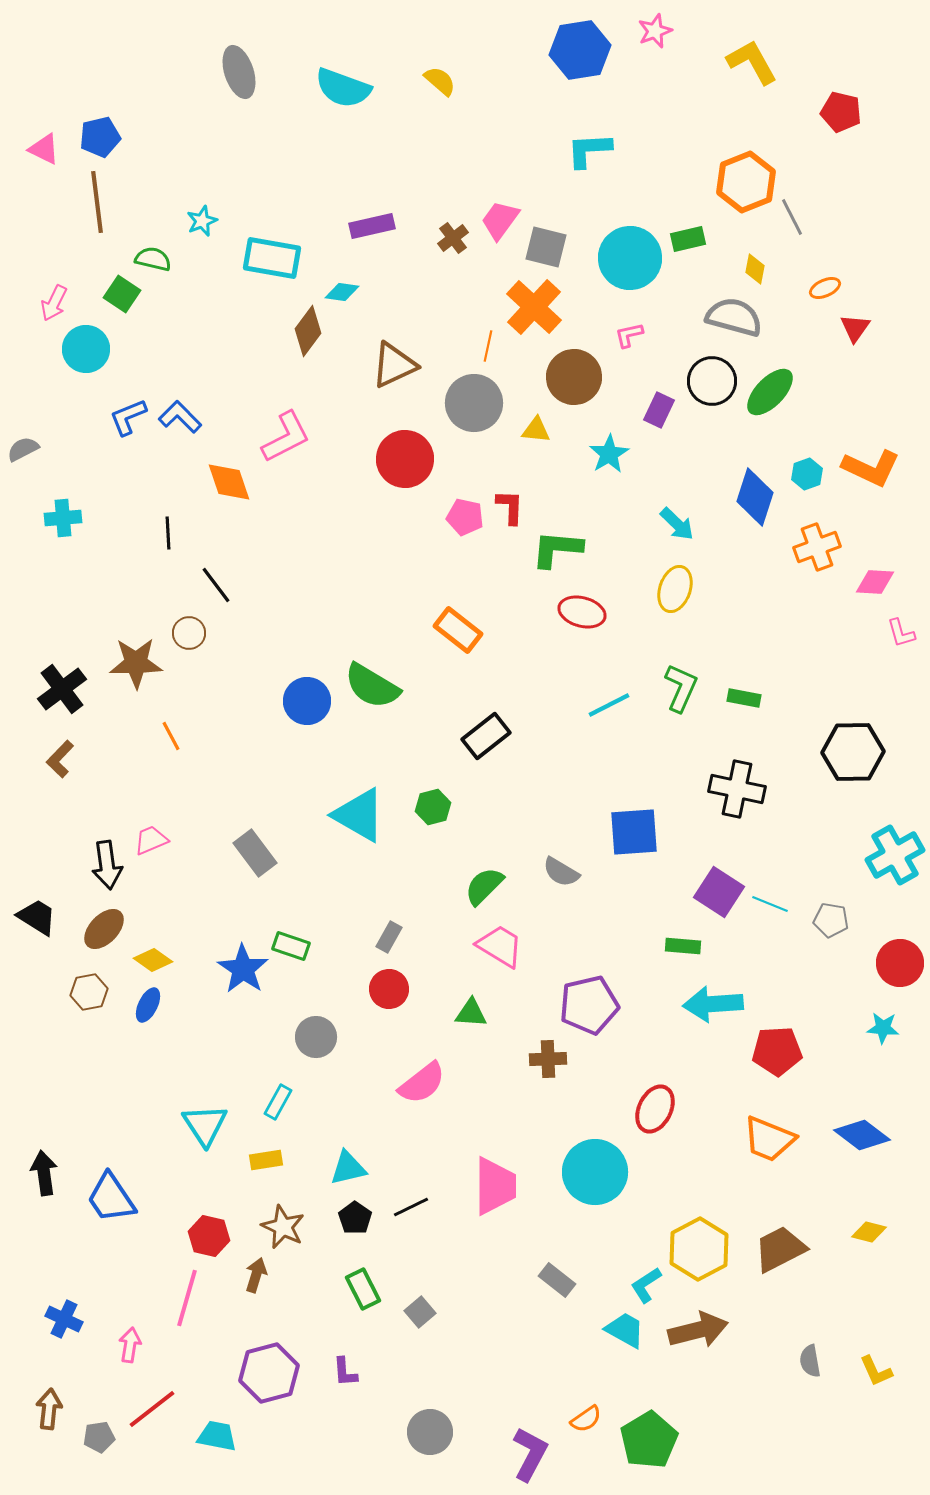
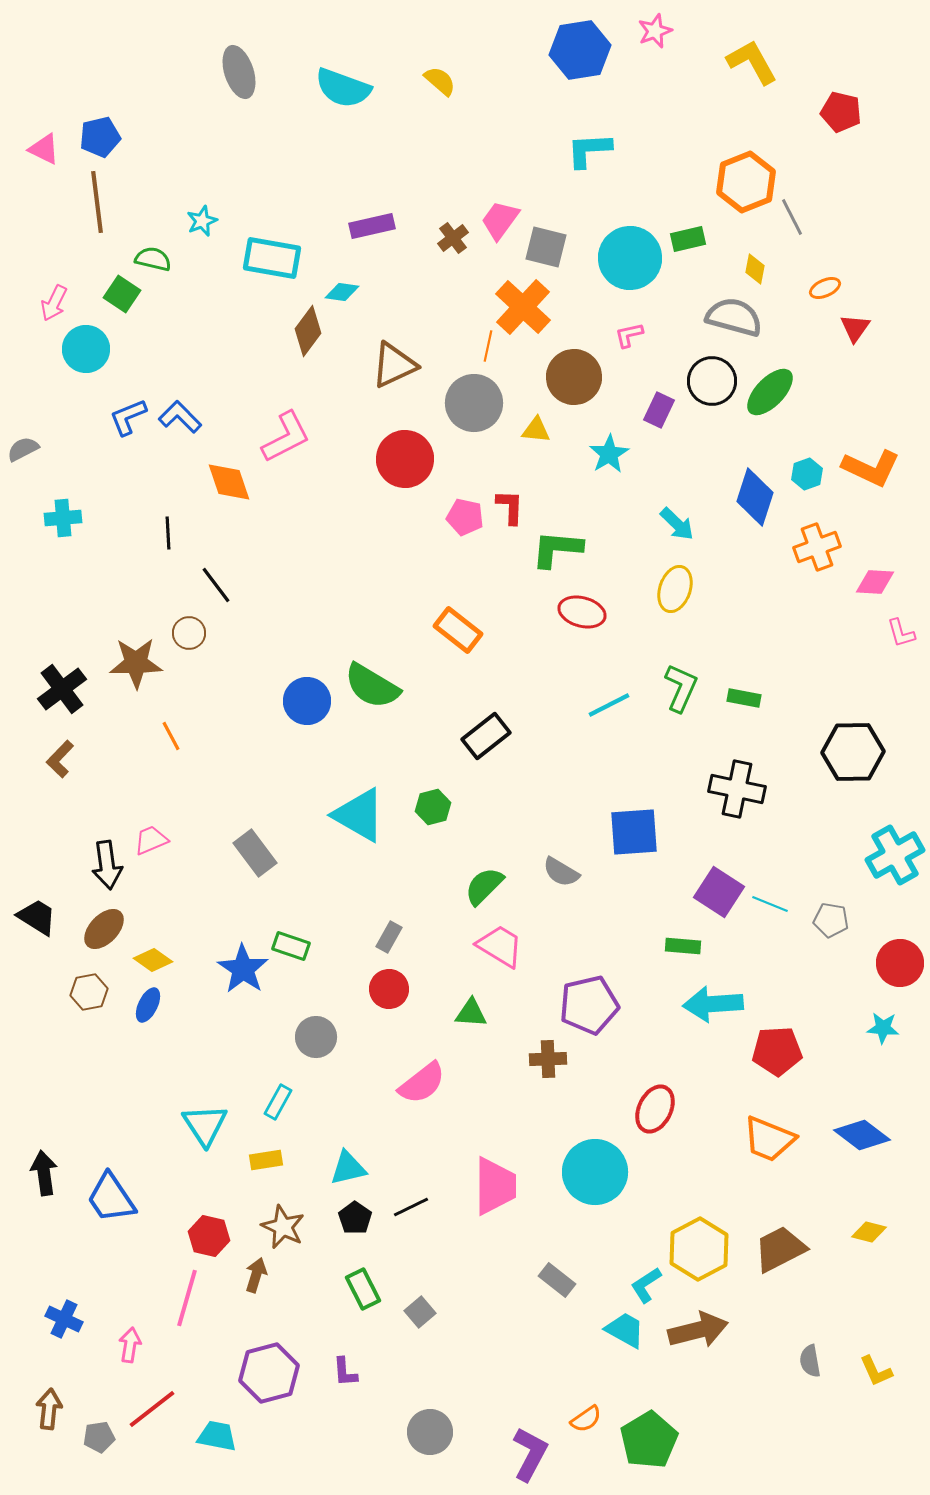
orange cross at (534, 307): moved 11 px left
